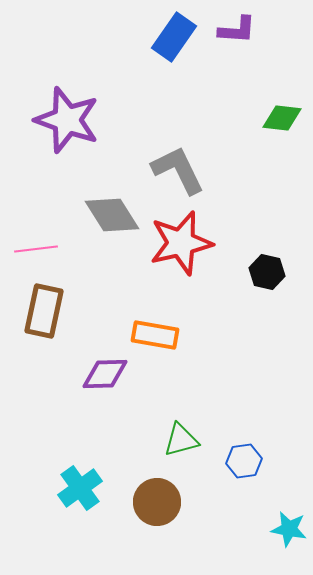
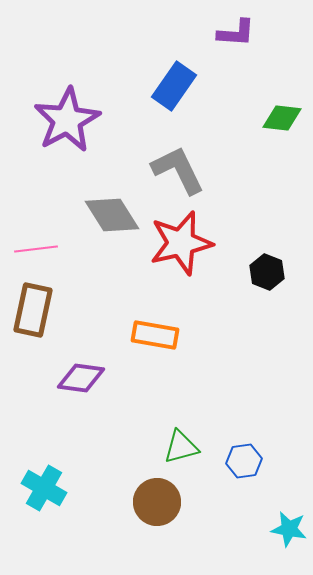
purple L-shape: moved 1 px left, 3 px down
blue rectangle: moved 49 px down
purple star: rotated 24 degrees clockwise
black hexagon: rotated 8 degrees clockwise
brown rectangle: moved 11 px left, 1 px up
purple diamond: moved 24 px left, 4 px down; rotated 9 degrees clockwise
green triangle: moved 7 px down
cyan cross: moved 36 px left; rotated 24 degrees counterclockwise
